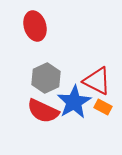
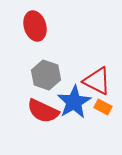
gray hexagon: moved 3 px up; rotated 16 degrees counterclockwise
